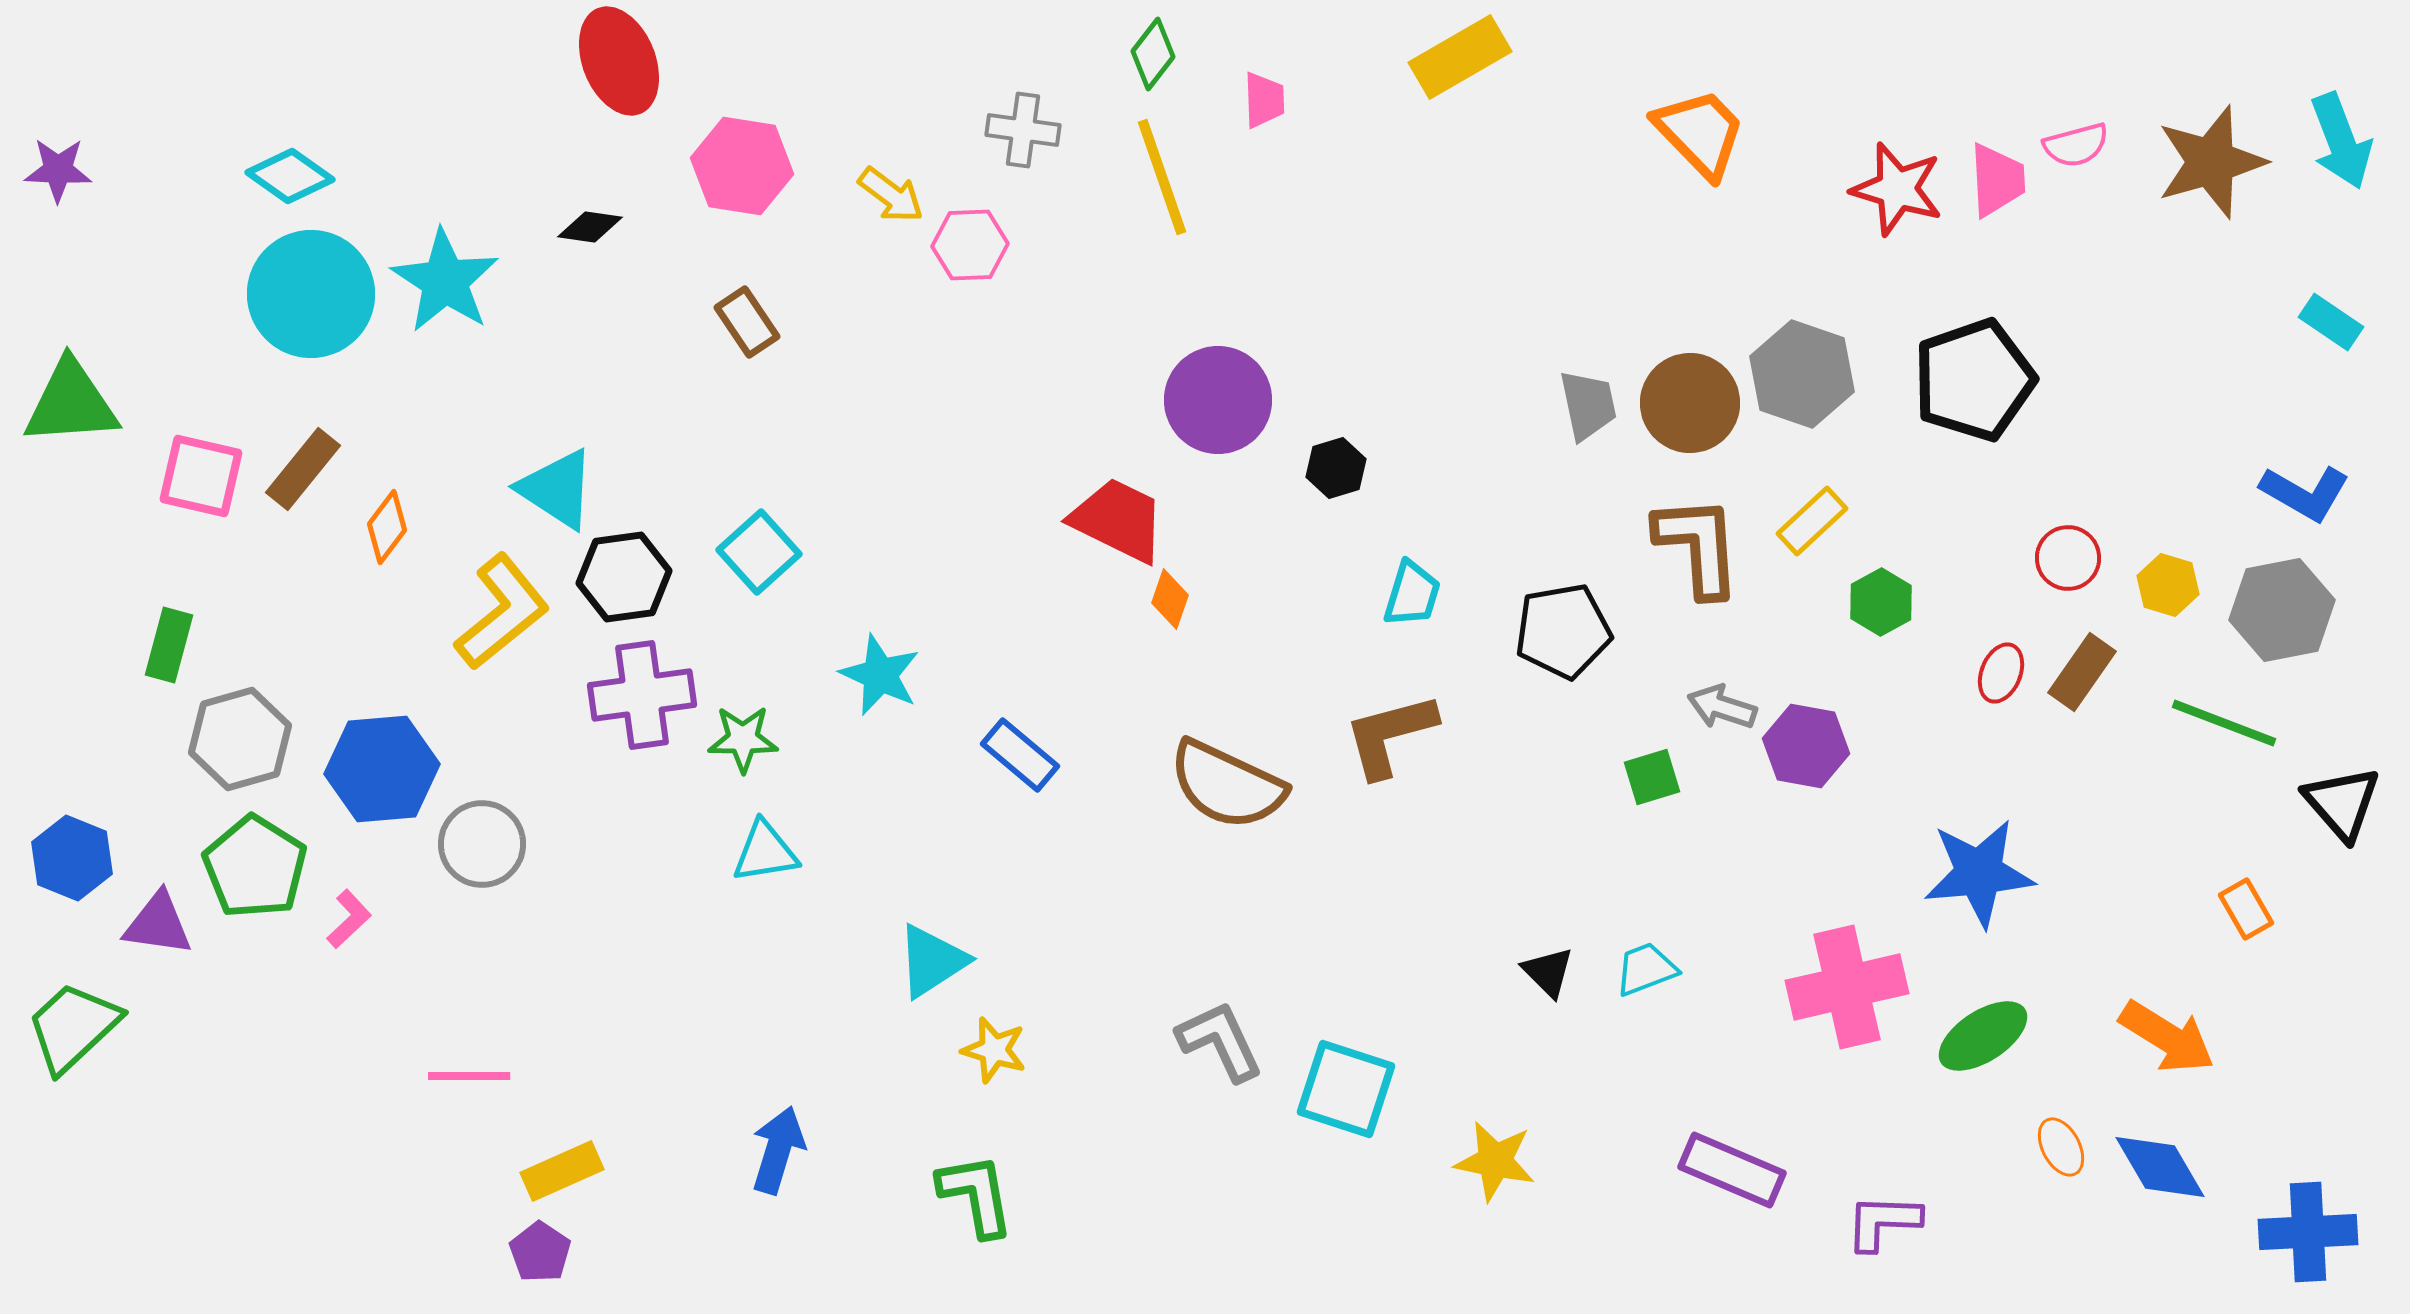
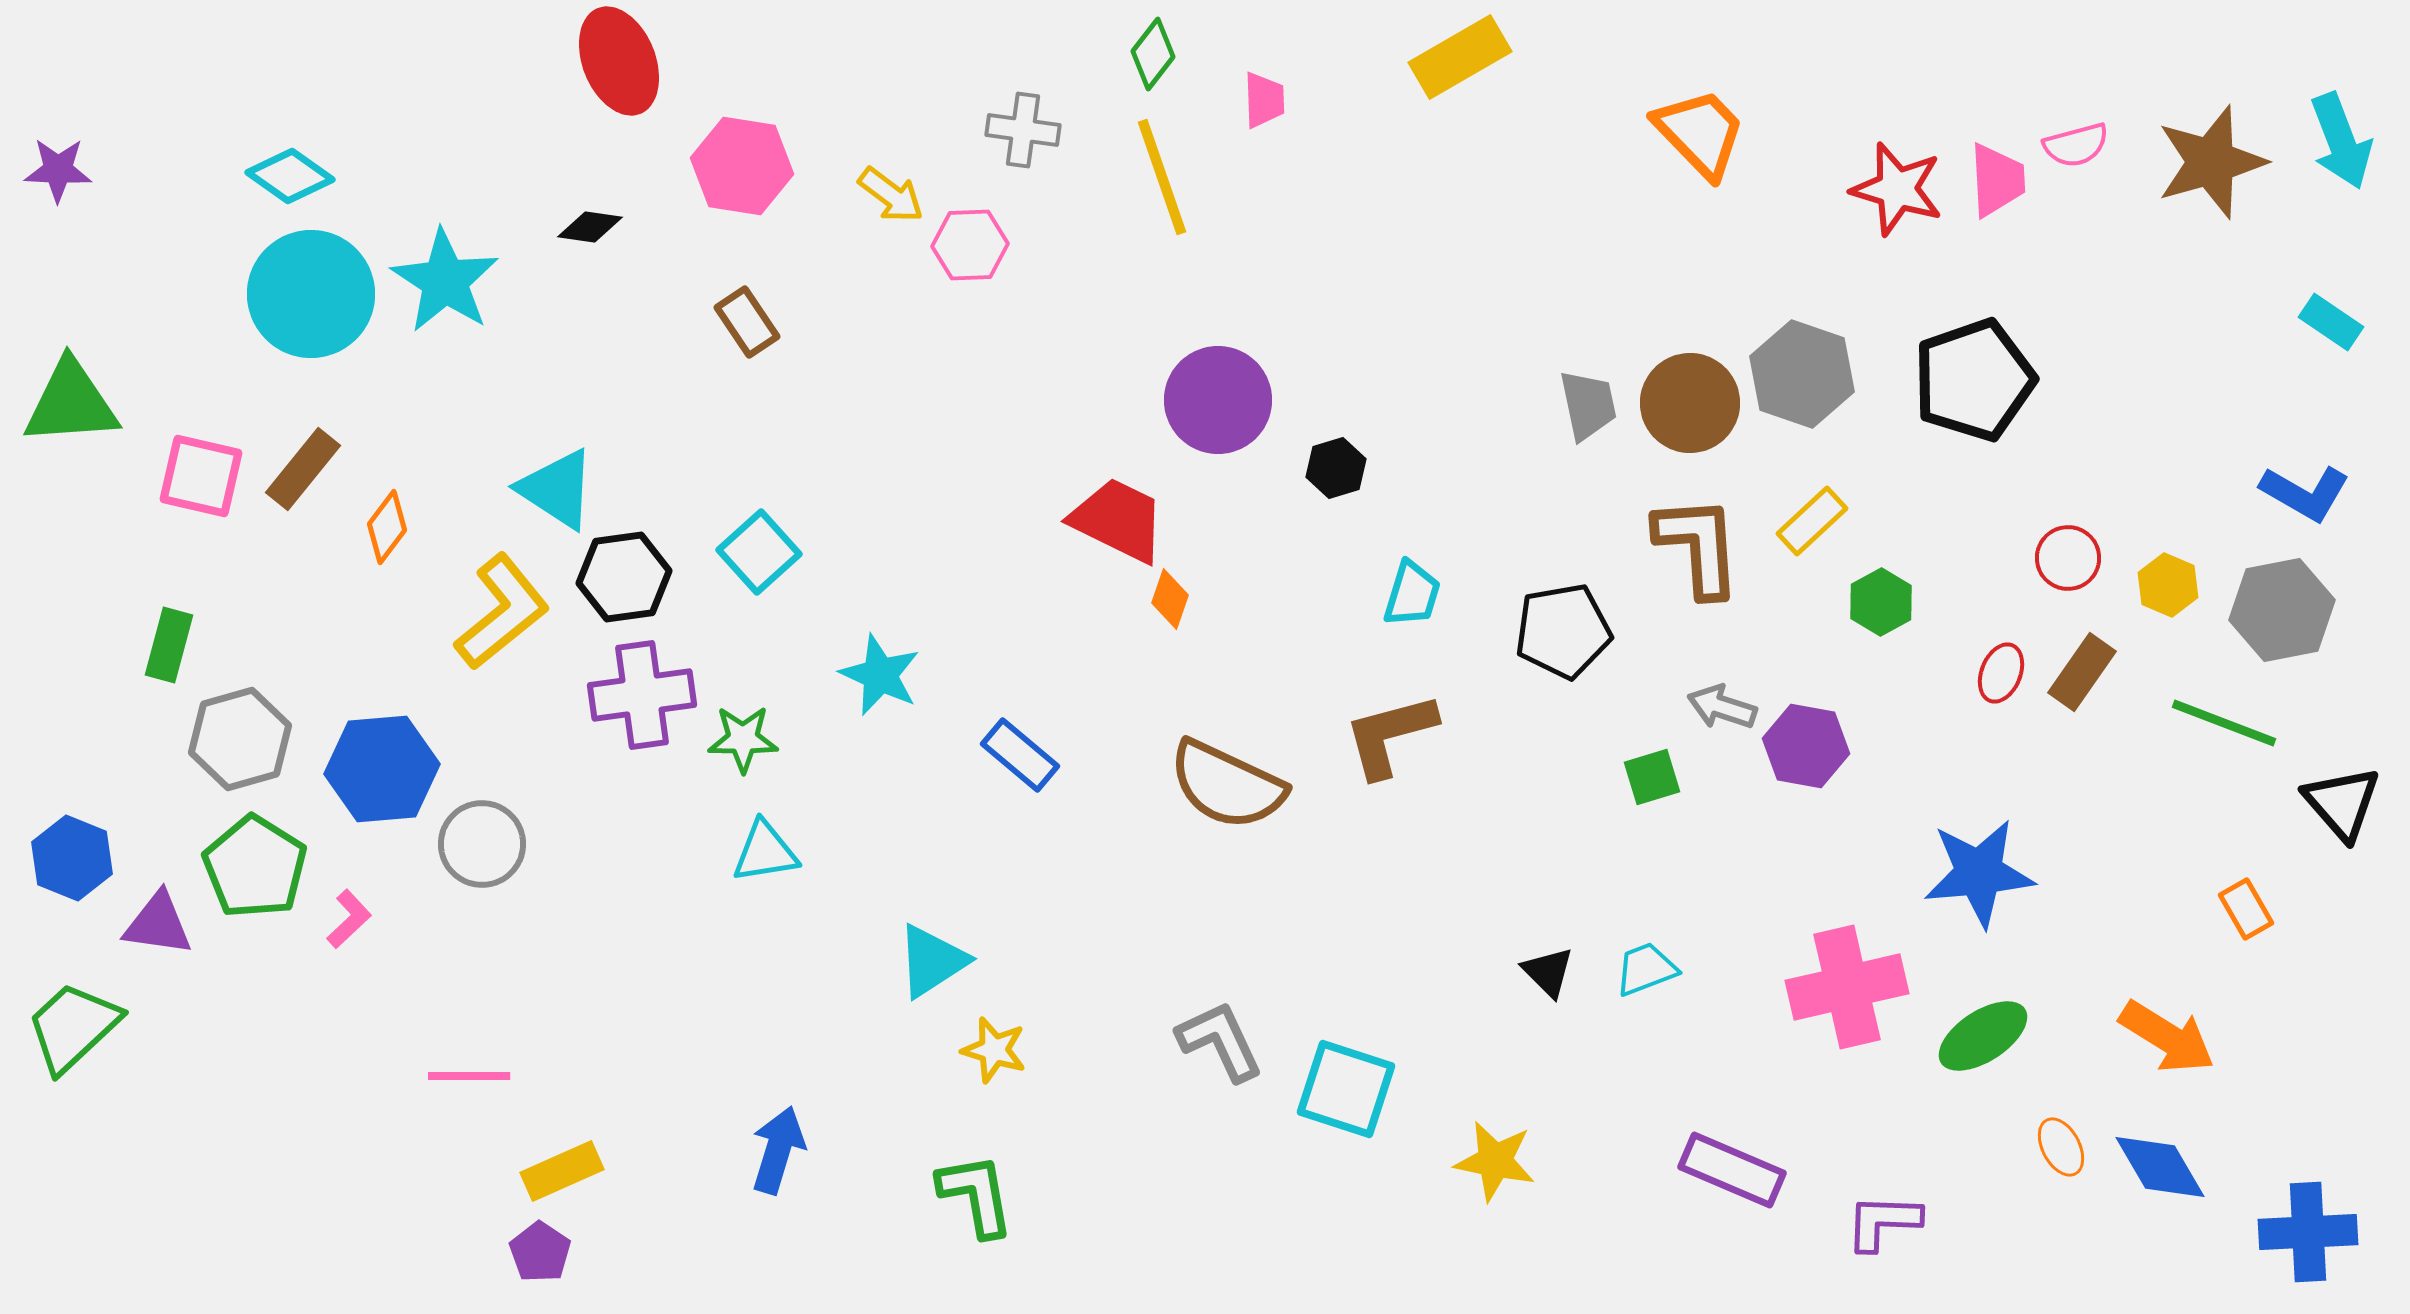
yellow hexagon at (2168, 585): rotated 6 degrees clockwise
